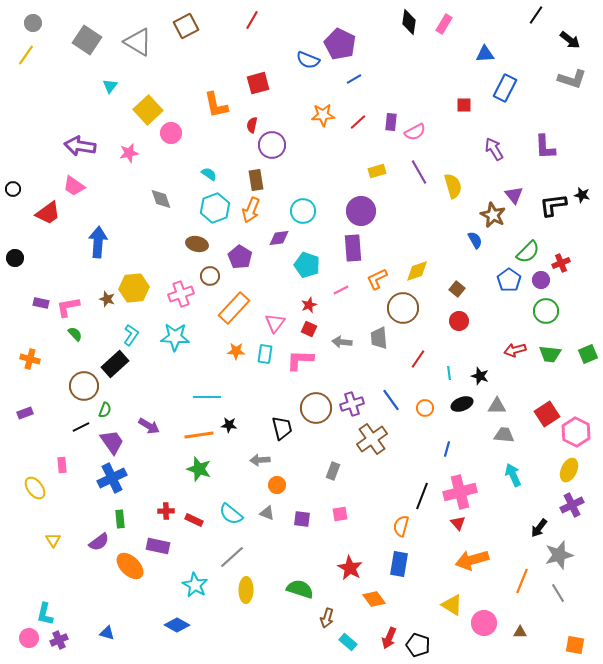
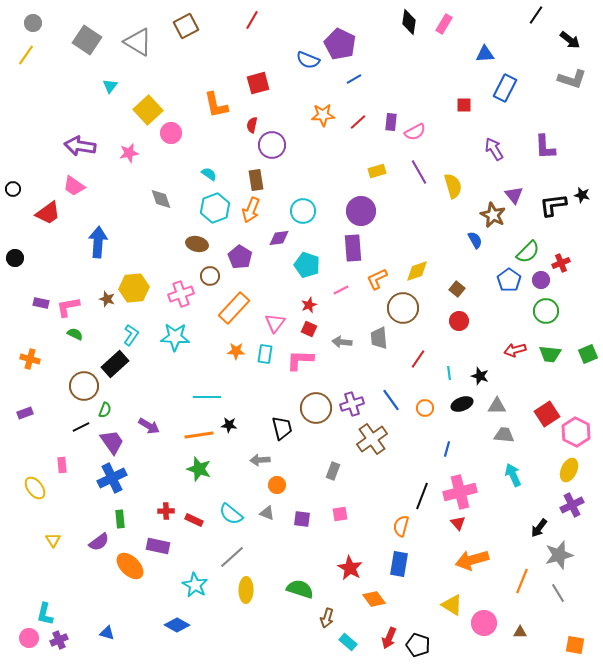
green semicircle at (75, 334): rotated 21 degrees counterclockwise
